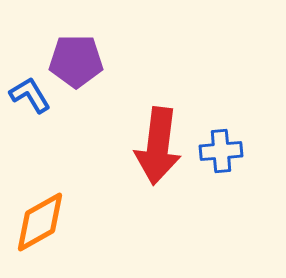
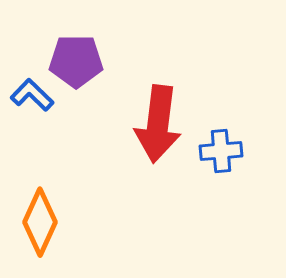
blue L-shape: moved 2 px right; rotated 15 degrees counterclockwise
red arrow: moved 22 px up
orange diamond: rotated 36 degrees counterclockwise
